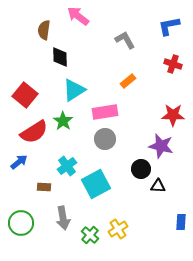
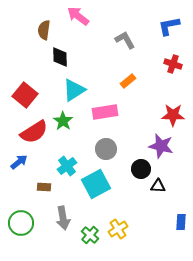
gray circle: moved 1 px right, 10 px down
